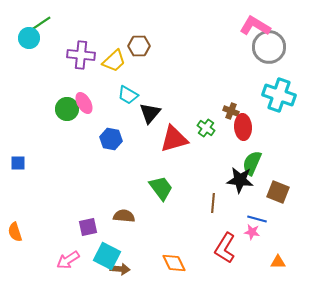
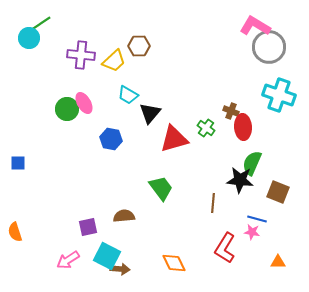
brown semicircle: rotated 10 degrees counterclockwise
